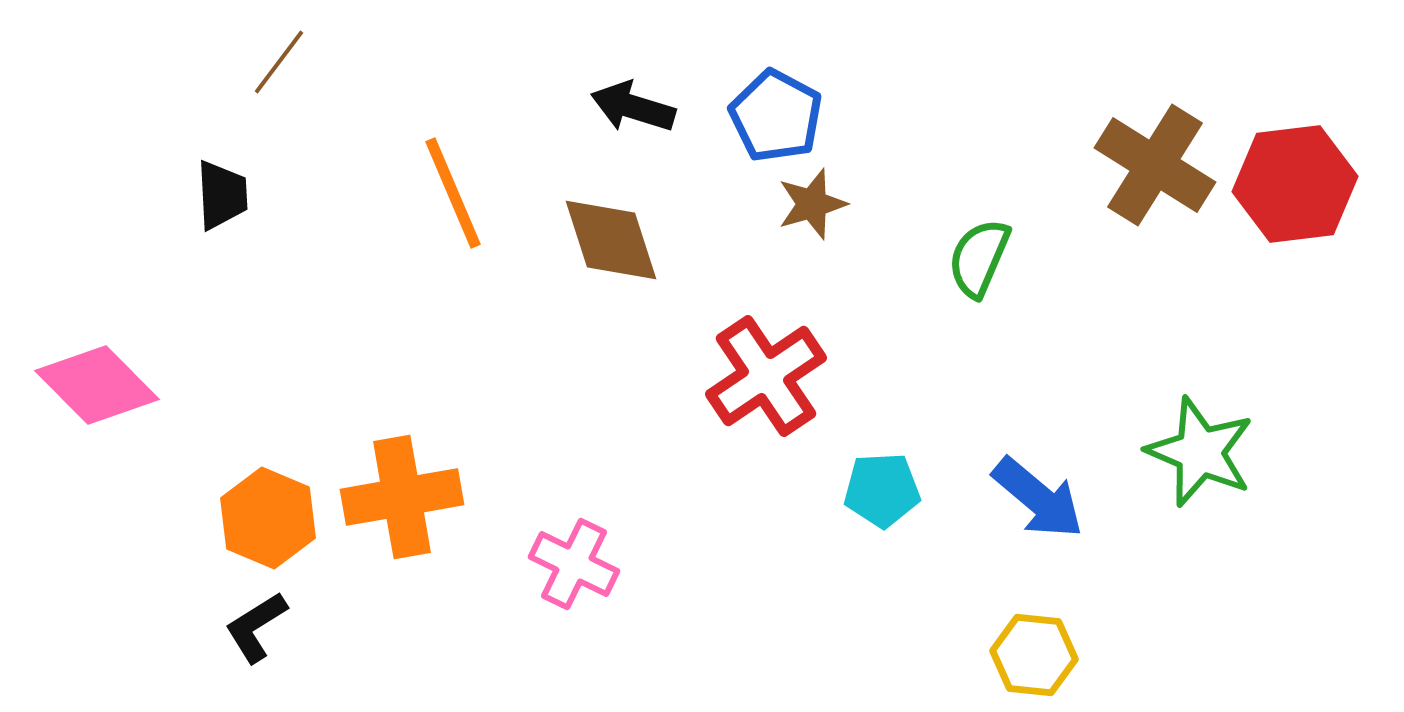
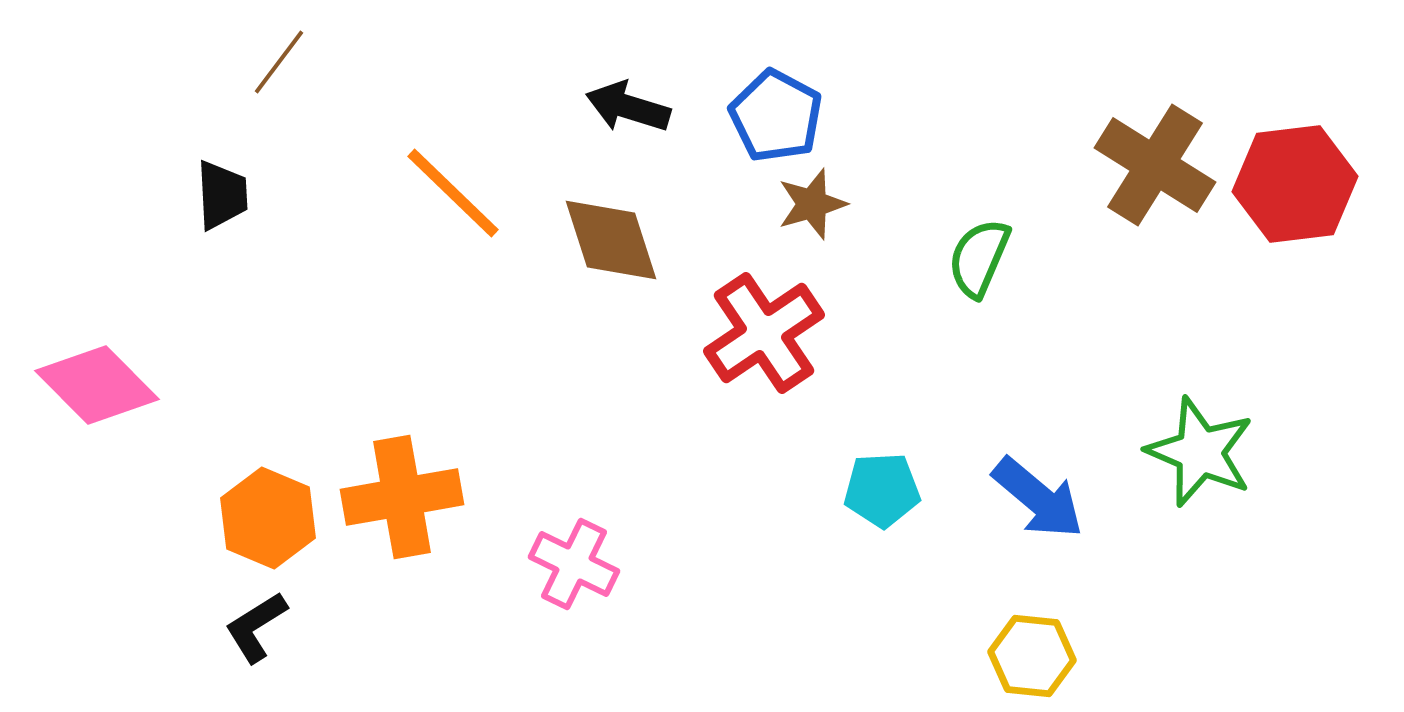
black arrow: moved 5 px left
orange line: rotated 23 degrees counterclockwise
red cross: moved 2 px left, 43 px up
yellow hexagon: moved 2 px left, 1 px down
